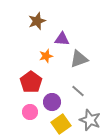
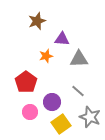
gray triangle: rotated 18 degrees clockwise
red pentagon: moved 5 px left
gray star: moved 3 px up
